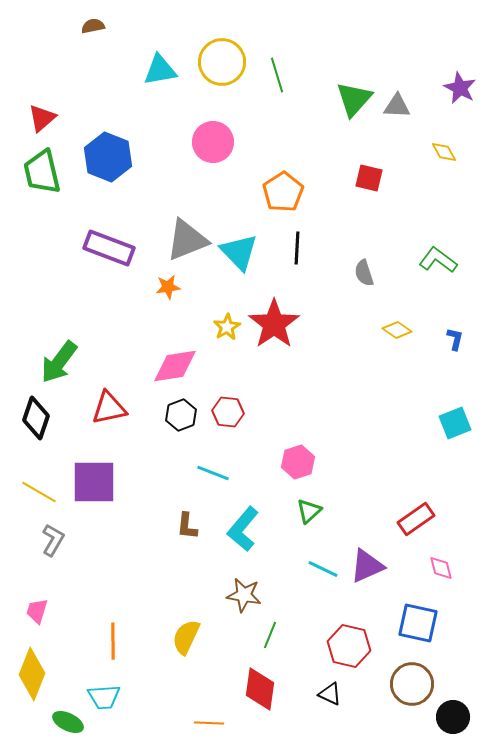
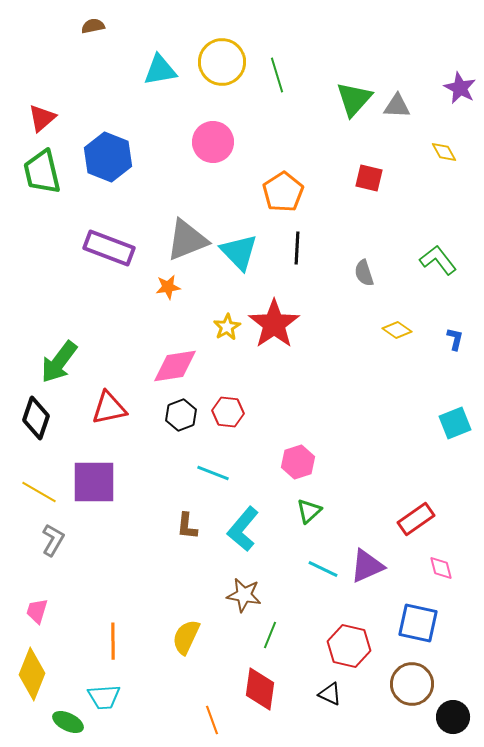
green L-shape at (438, 260): rotated 15 degrees clockwise
orange line at (209, 723): moved 3 px right, 3 px up; rotated 68 degrees clockwise
